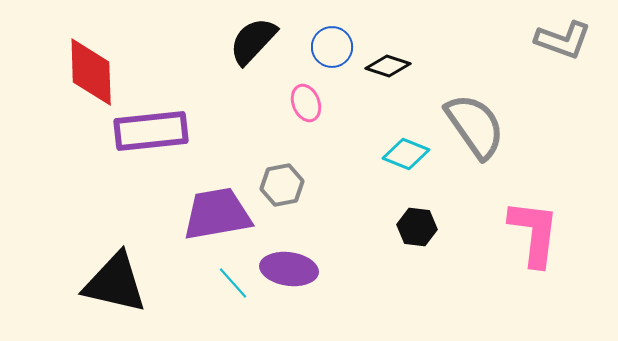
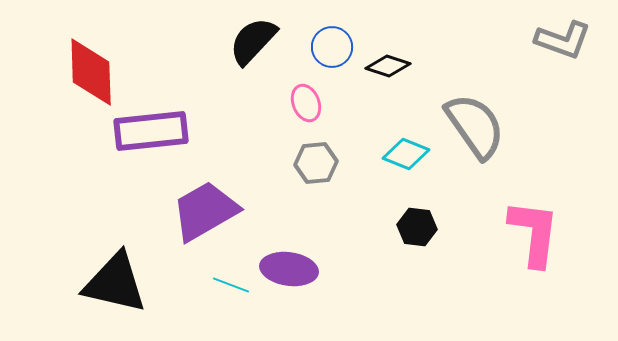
gray hexagon: moved 34 px right, 22 px up; rotated 6 degrees clockwise
purple trapezoid: moved 12 px left, 3 px up; rotated 20 degrees counterclockwise
cyan line: moved 2 px left, 2 px down; rotated 27 degrees counterclockwise
